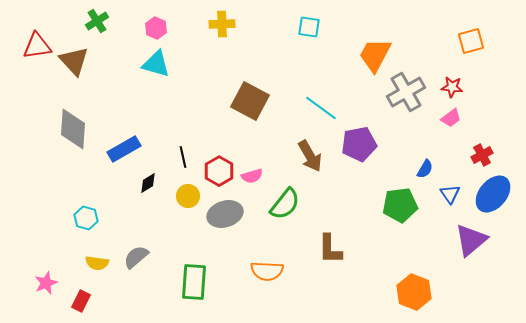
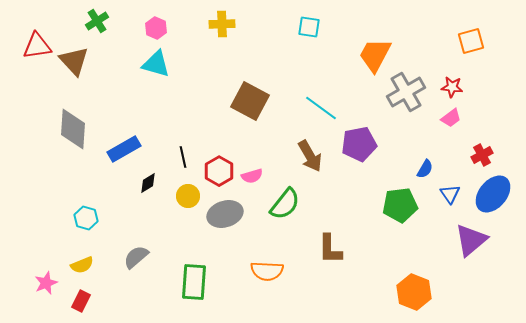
yellow semicircle: moved 15 px left, 2 px down; rotated 30 degrees counterclockwise
